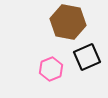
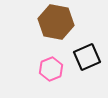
brown hexagon: moved 12 px left
